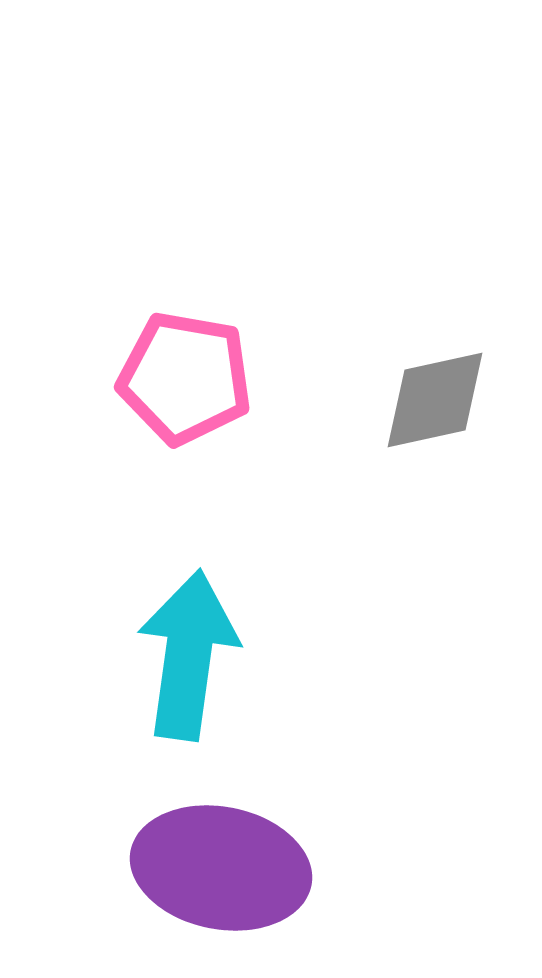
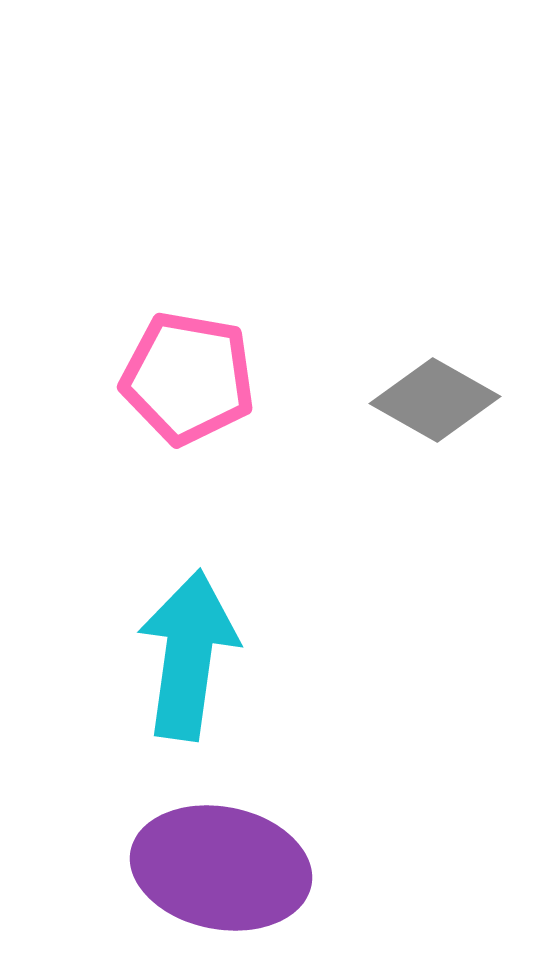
pink pentagon: moved 3 px right
gray diamond: rotated 42 degrees clockwise
